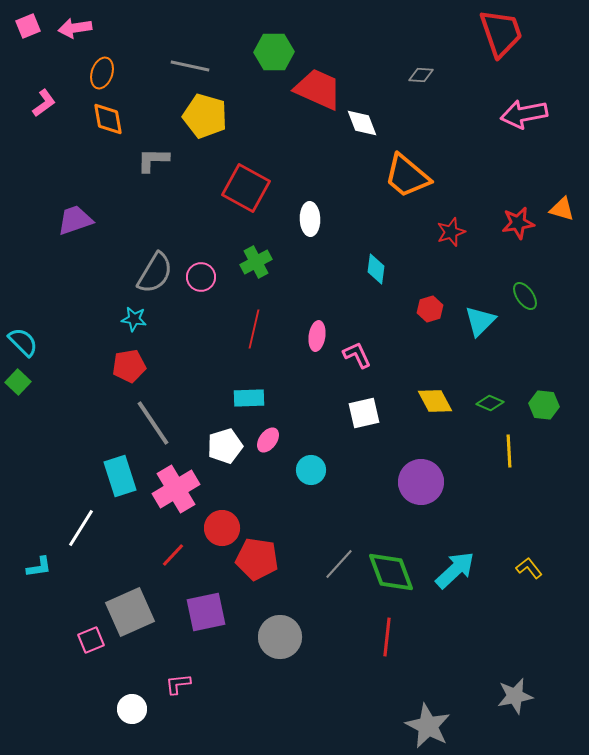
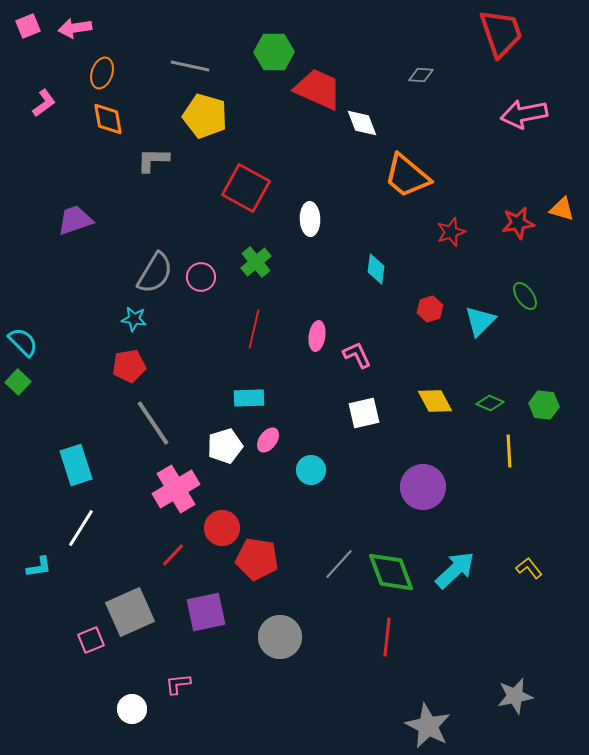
green cross at (256, 262): rotated 12 degrees counterclockwise
cyan rectangle at (120, 476): moved 44 px left, 11 px up
purple circle at (421, 482): moved 2 px right, 5 px down
